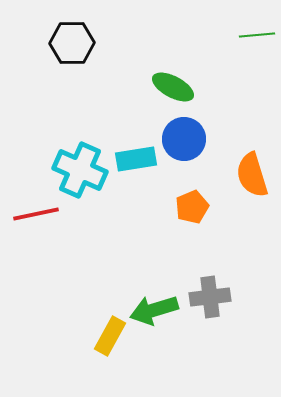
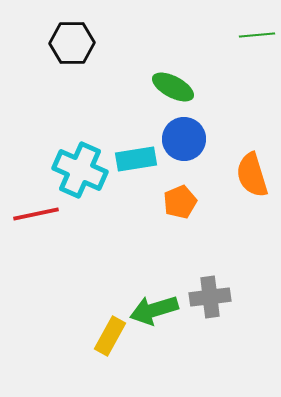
orange pentagon: moved 12 px left, 5 px up
